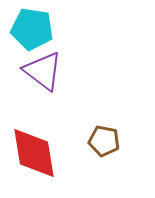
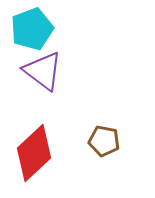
cyan pentagon: rotated 30 degrees counterclockwise
red diamond: rotated 56 degrees clockwise
